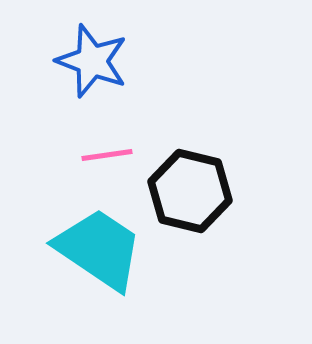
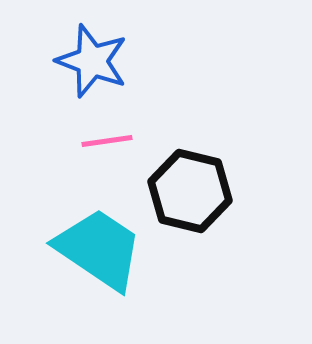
pink line: moved 14 px up
